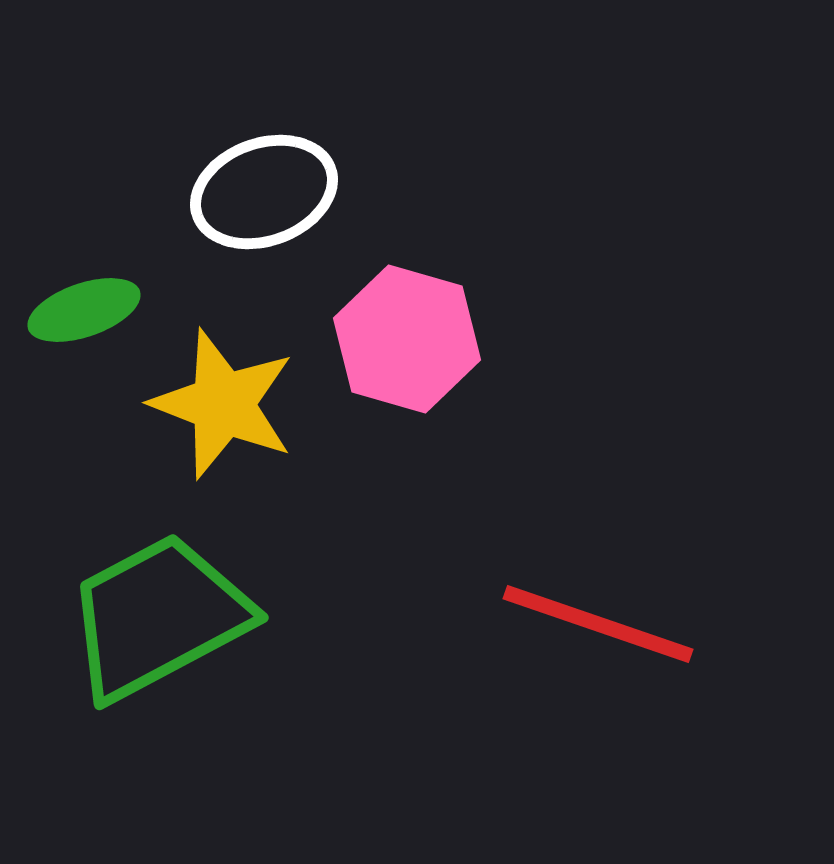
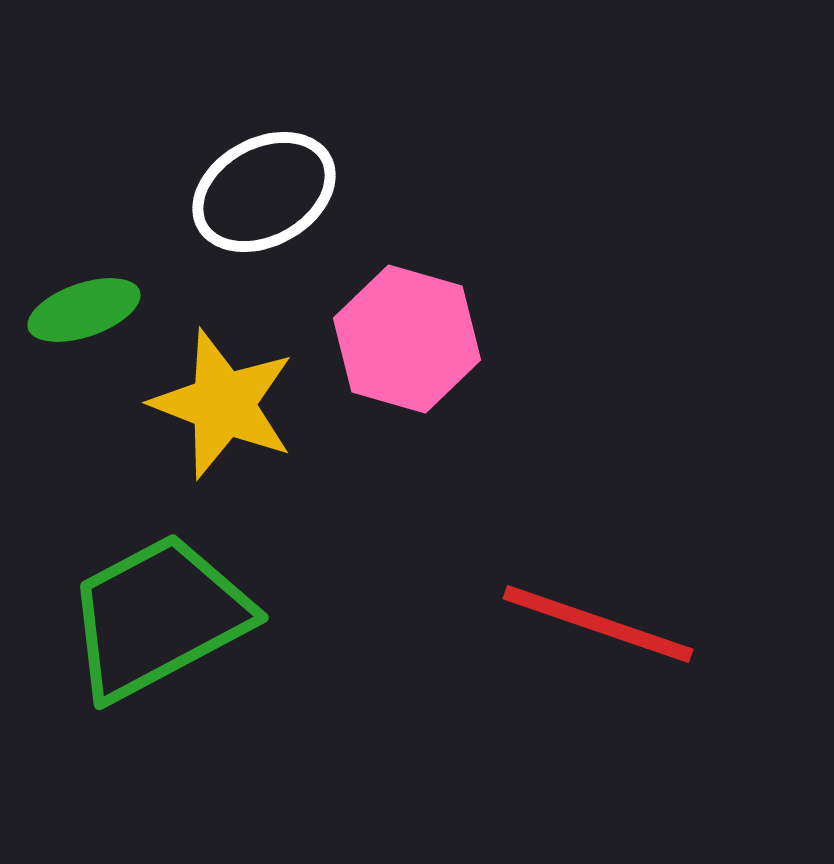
white ellipse: rotated 9 degrees counterclockwise
